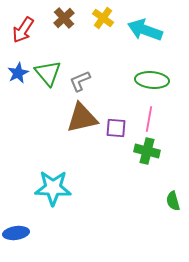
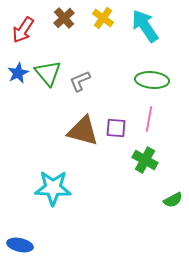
cyan arrow: moved 4 px up; rotated 36 degrees clockwise
brown triangle: moved 1 px right, 13 px down; rotated 28 degrees clockwise
green cross: moved 2 px left, 9 px down; rotated 15 degrees clockwise
green semicircle: moved 1 px up; rotated 102 degrees counterclockwise
blue ellipse: moved 4 px right, 12 px down; rotated 20 degrees clockwise
